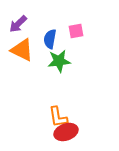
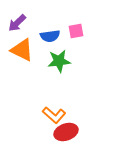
purple arrow: moved 1 px left, 1 px up
blue semicircle: moved 3 px up; rotated 108 degrees counterclockwise
orange L-shape: moved 4 px left, 2 px up; rotated 40 degrees counterclockwise
